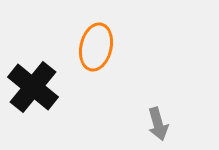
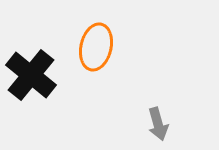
black cross: moved 2 px left, 12 px up
